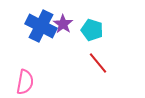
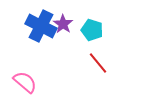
pink semicircle: rotated 60 degrees counterclockwise
